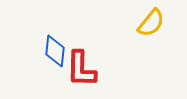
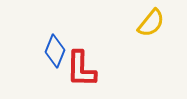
blue diamond: rotated 16 degrees clockwise
